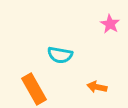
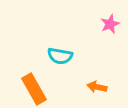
pink star: rotated 18 degrees clockwise
cyan semicircle: moved 1 px down
